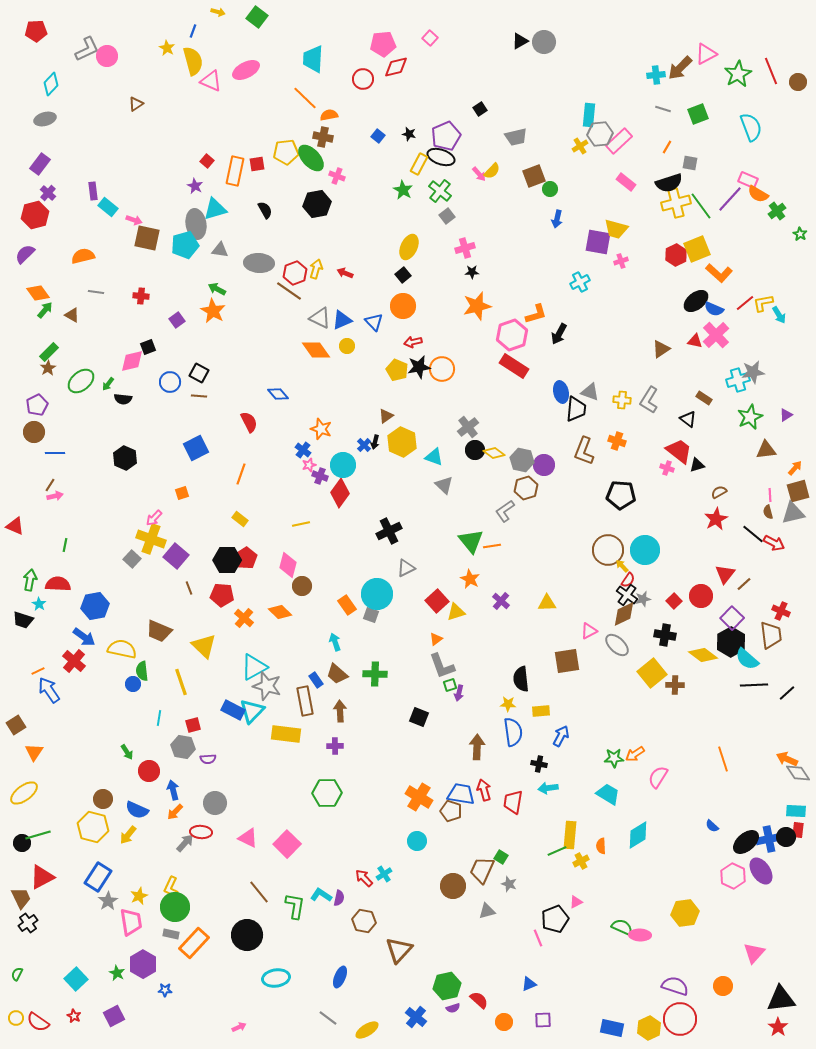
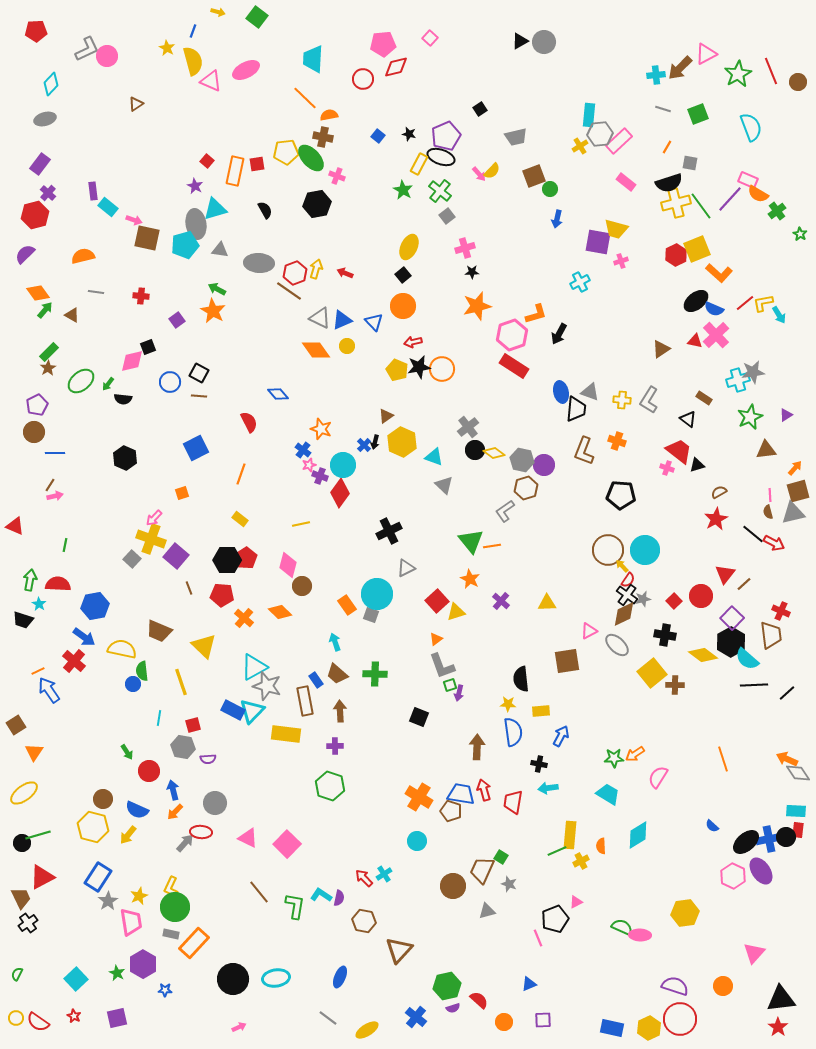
green hexagon at (327, 793): moved 3 px right, 7 px up; rotated 20 degrees clockwise
black circle at (247, 935): moved 14 px left, 44 px down
purple square at (114, 1016): moved 3 px right, 2 px down; rotated 15 degrees clockwise
